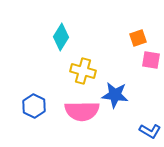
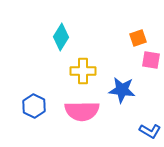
yellow cross: rotated 15 degrees counterclockwise
blue star: moved 7 px right, 5 px up
